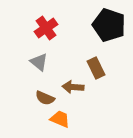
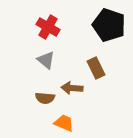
red cross: moved 2 px right, 1 px up; rotated 25 degrees counterclockwise
gray triangle: moved 7 px right, 2 px up
brown arrow: moved 1 px left, 1 px down
brown semicircle: rotated 18 degrees counterclockwise
orange trapezoid: moved 4 px right, 4 px down
